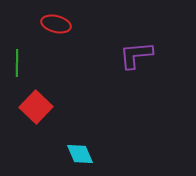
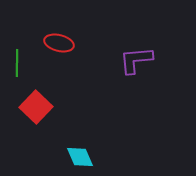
red ellipse: moved 3 px right, 19 px down
purple L-shape: moved 5 px down
cyan diamond: moved 3 px down
